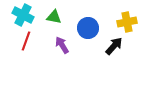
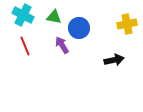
yellow cross: moved 2 px down
blue circle: moved 9 px left
red line: moved 1 px left, 5 px down; rotated 42 degrees counterclockwise
black arrow: moved 14 px down; rotated 36 degrees clockwise
